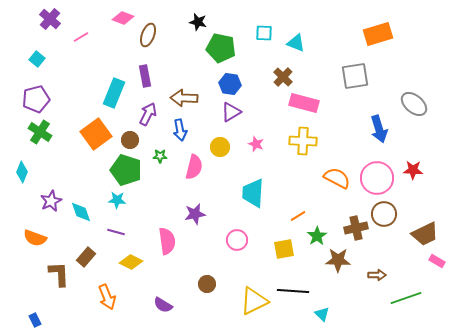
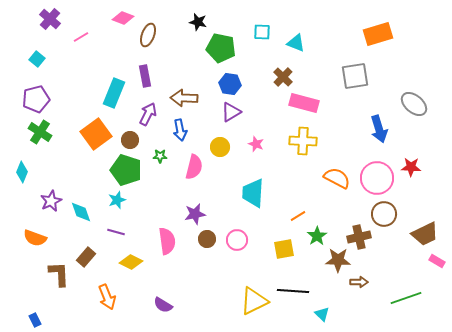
cyan square at (264, 33): moved 2 px left, 1 px up
red star at (413, 170): moved 2 px left, 3 px up
cyan star at (117, 200): rotated 24 degrees counterclockwise
brown cross at (356, 228): moved 3 px right, 9 px down
brown arrow at (377, 275): moved 18 px left, 7 px down
brown circle at (207, 284): moved 45 px up
